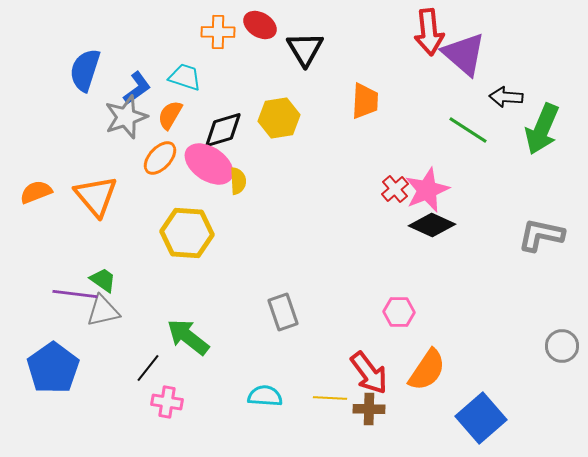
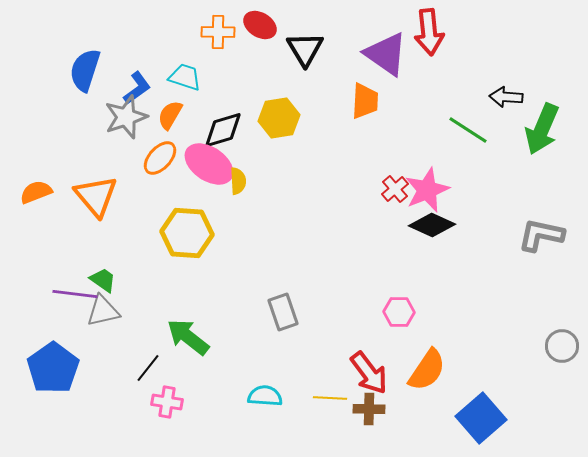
purple triangle at (464, 54): moved 78 px left; rotated 6 degrees counterclockwise
